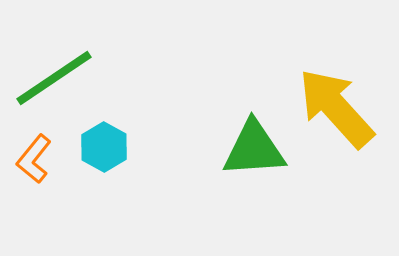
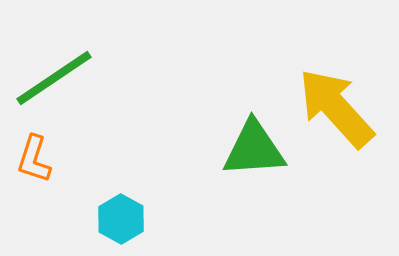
cyan hexagon: moved 17 px right, 72 px down
orange L-shape: rotated 21 degrees counterclockwise
